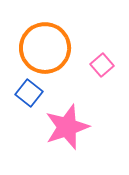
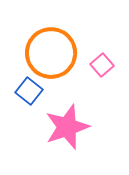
orange circle: moved 6 px right, 5 px down
blue square: moved 2 px up
